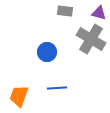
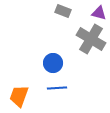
gray rectangle: moved 2 px left; rotated 14 degrees clockwise
blue circle: moved 6 px right, 11 px down
